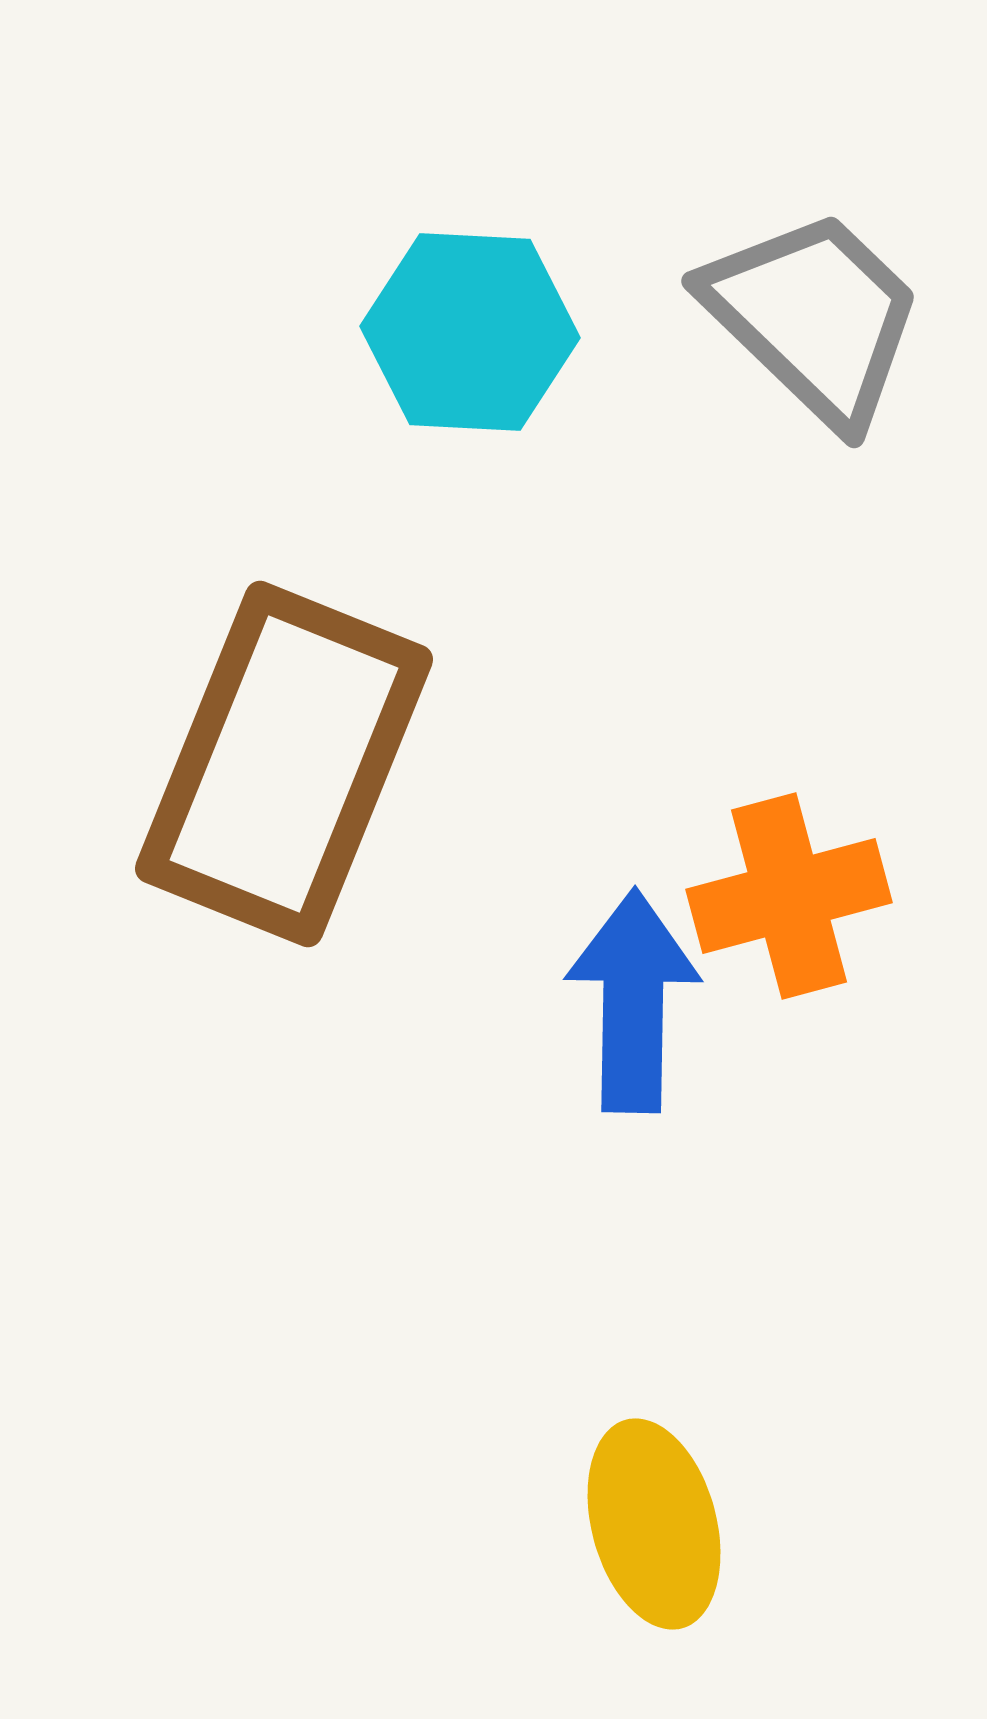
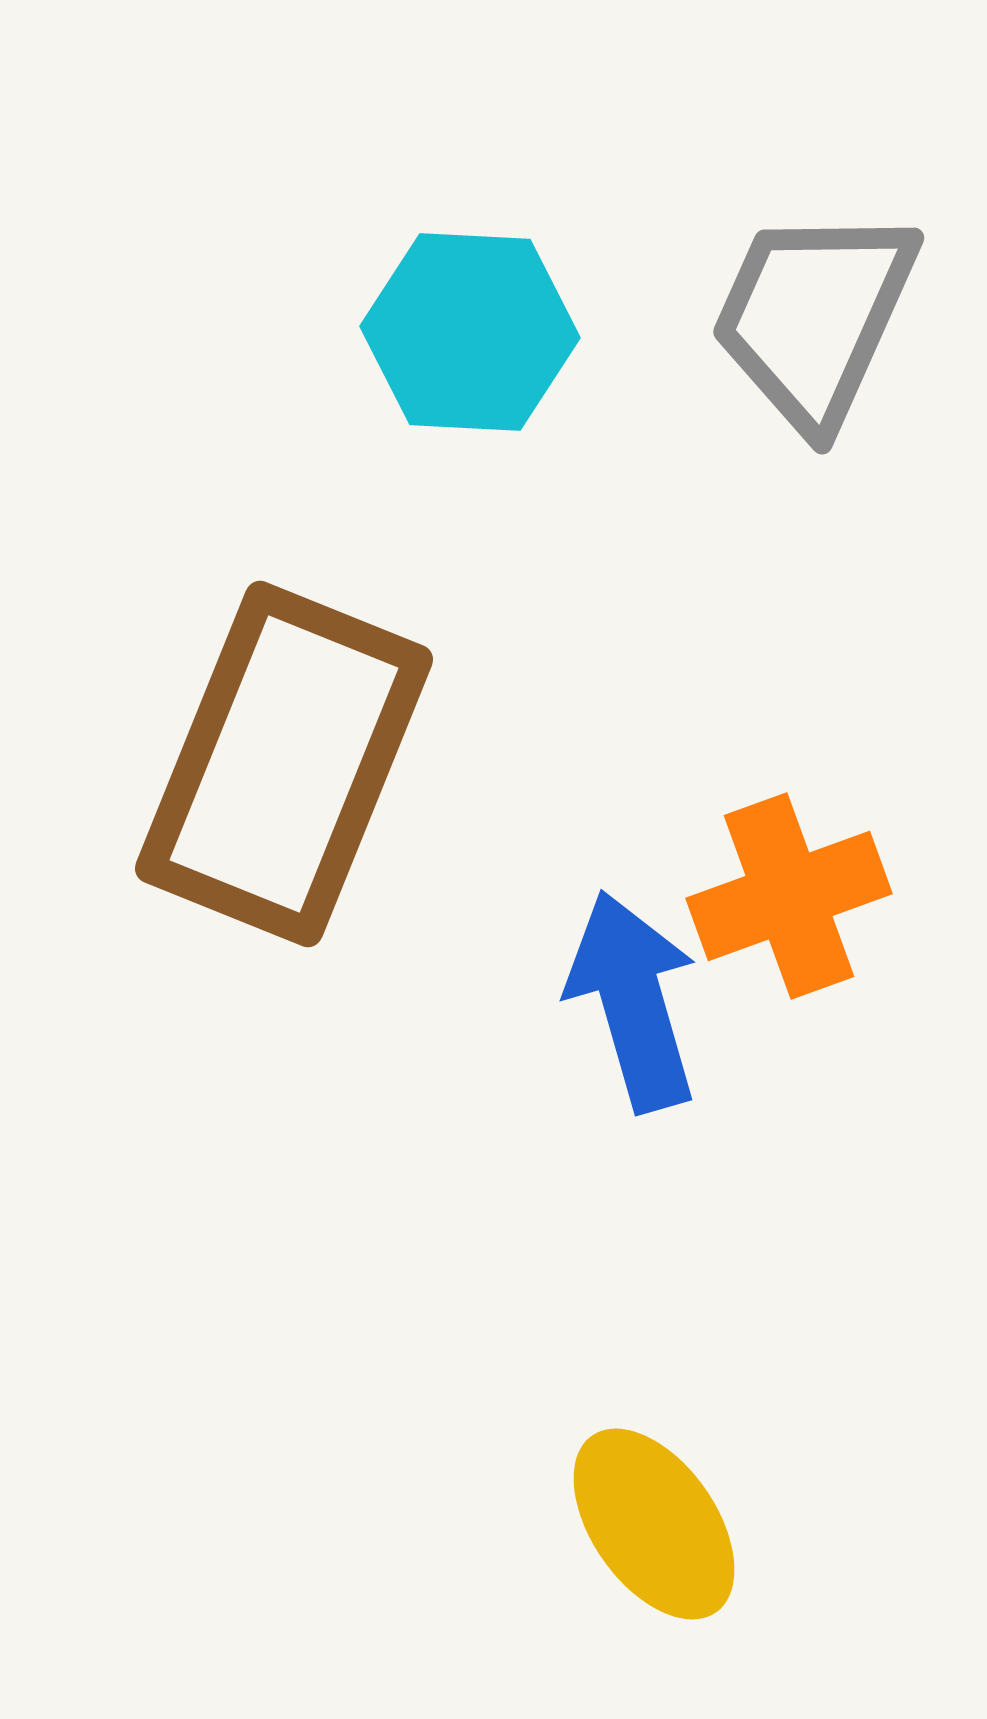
gray trapezoid: rotated 110 degrees counterclockwise
orange cross: rotated 5 degrees counterclockwise
blue arrow: rotated 17 degrees counterclockwise
yellow ellipse: rotated 20 degrees counterclockwise
